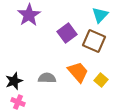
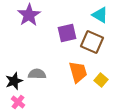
cyan triangle: rotated 42 degrees counterclockwise
purple square: rotated 24 degrees clockwise
brown square: moved 2 px left, 1 px down
orange trapezoid: rotated 25 degrees clockwise
gray semicircle: moved 10 px left, 4 px up
pink cross: rotated 16 degrees clockwise
